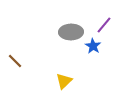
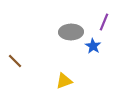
purple line: moved 3 px up; rotated 18 degrees counterclockwise
yellow triangle: rotated 24 degrees clockwise
